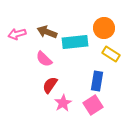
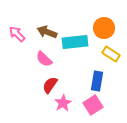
pink arrow: rotated 60 degrees clockwise
